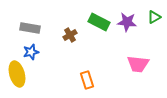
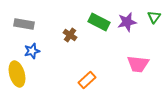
green triangle: rotated 24 degrees counterclockwise
purple star: rotated 18 degrees counterclockwise
gray rectangle: moved 6 px left, 4 px up
brown cross: rotated 24 degrees counterclockwise
blue star: moved 1 px right, 1 px up
orange rectangle: rotated 66 degrees clockwise
